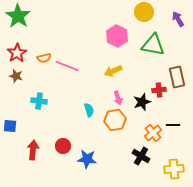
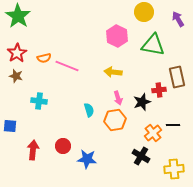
yellow arrow: moved 1 px down; rotated 30 degrees clockwise
